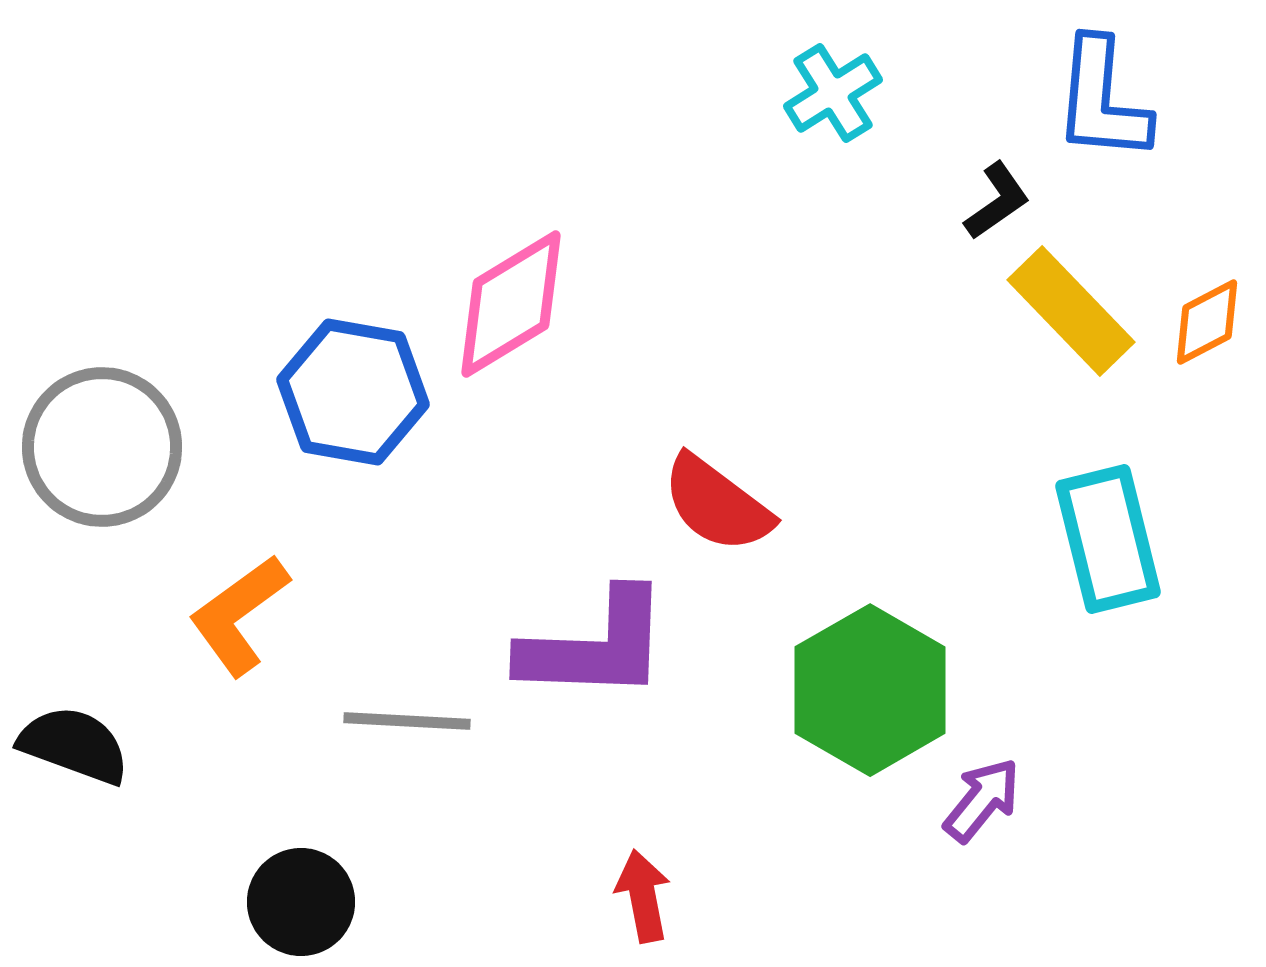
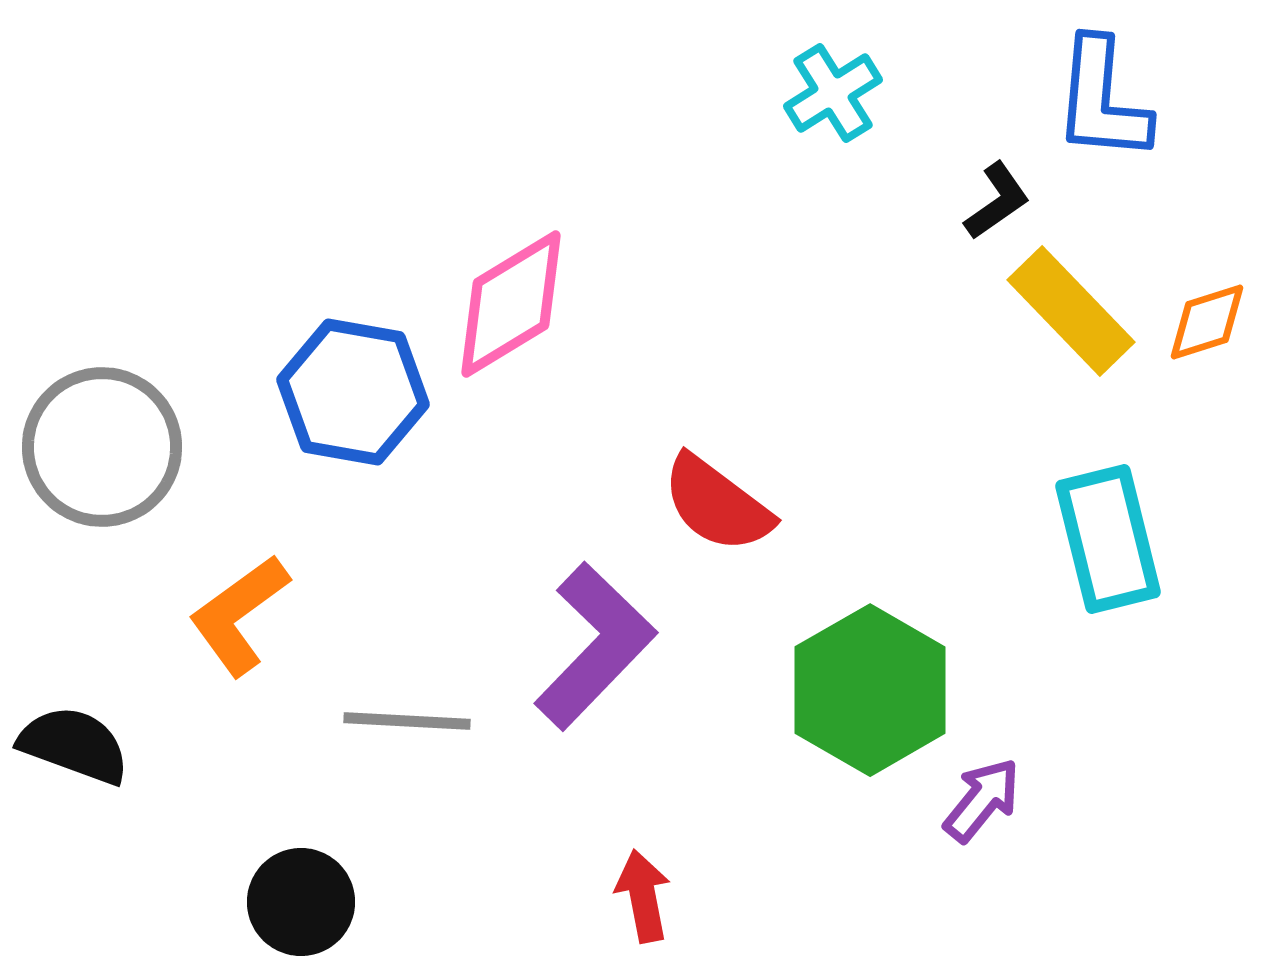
orange diamond: rotated 10 degrees clockwise
purple L-shape: rotated 48 degrees counterclockwise
